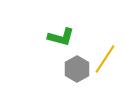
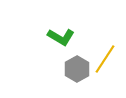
green L-shape: rotated 16 degrees clockwise
